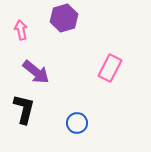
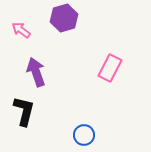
pink arrow: rotated 42 degrees counterclockwise
purple arrow: rotated 148 degrees counterclockwise
black L-shape: moved 2 px down
blue circle: moved 7 px right, 12 px down
